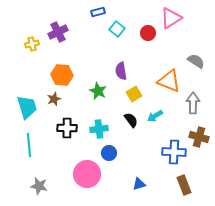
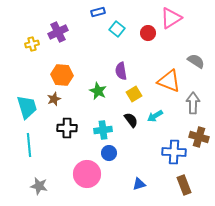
cyan cross: moved 4 px right, 1 px down
